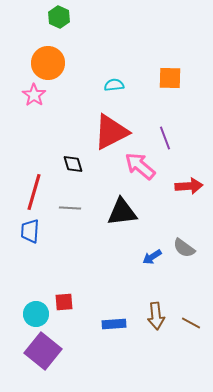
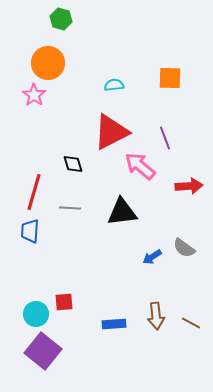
green hexagon: moved 2 px right, 2 px down; rotated 10 degrees counterclockwise
